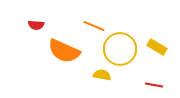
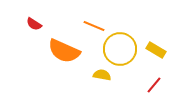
red semicircle: moved 2 px left, 1 px up; rotated 28 degrees clockwise
yellow rectangle: moved 1 px left, 3 px down
red line: rotated 60 degrees counterclockwise
